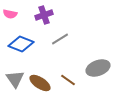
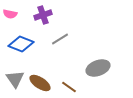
purple cross: moved 1 px left
brown line: moved 1 px right, 7 px down
